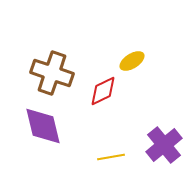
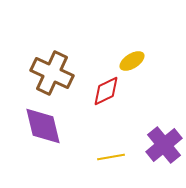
brown cross: rotated 6 degrees clockwise
red diamond: moved 3 px right
